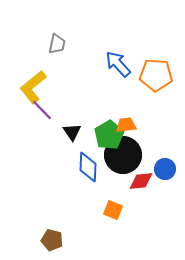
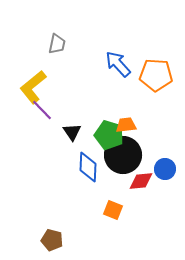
green pentagon: rotated 24 degrees counterclockwise
